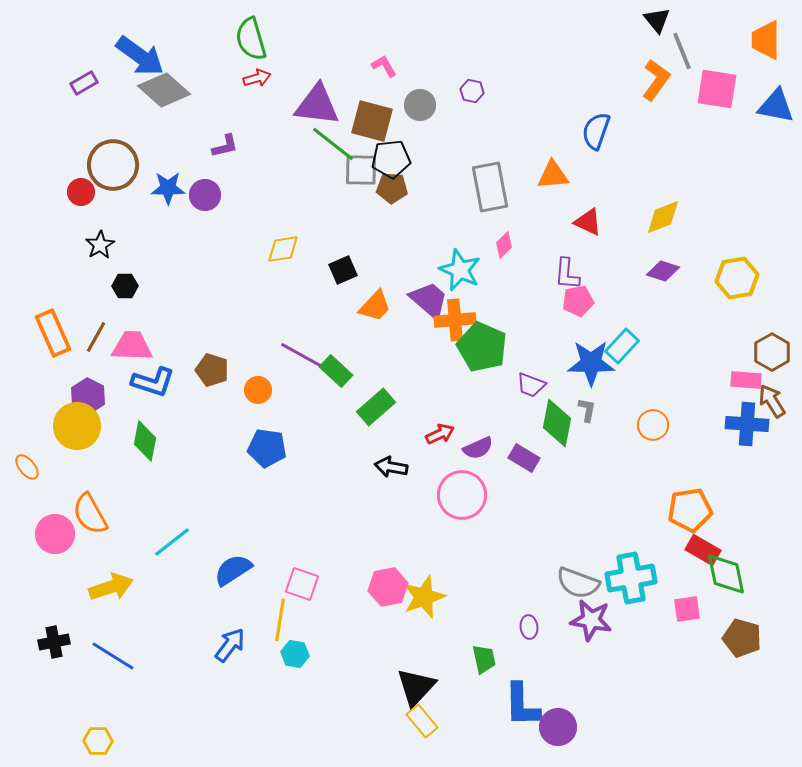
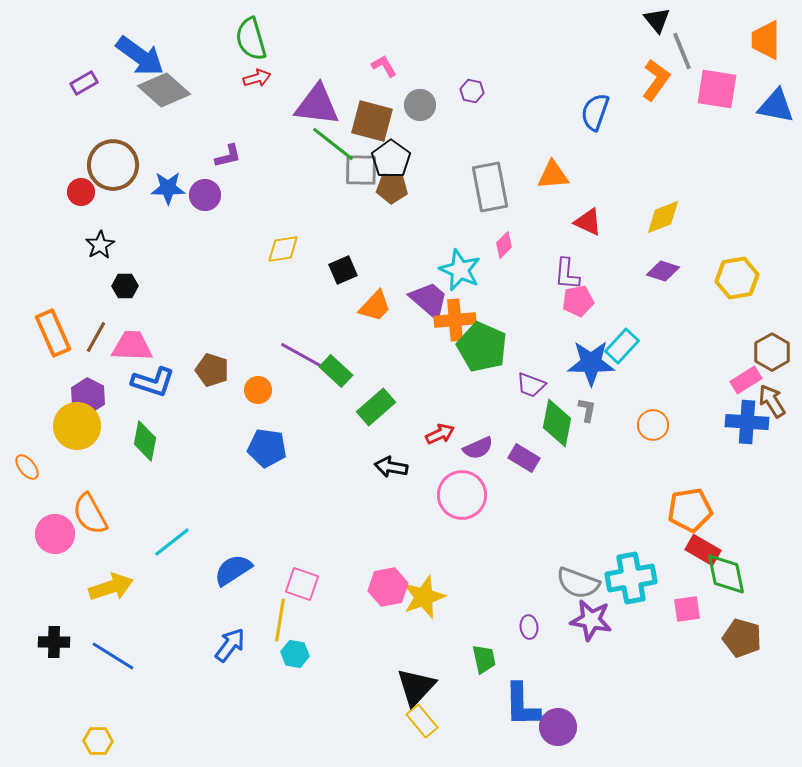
blue semicircle at (596, 131): moved 1 px left, 19 px up
purple L-shape at (225, 146): moved 3 px right, 10 px down
black pentagon at (391, 159): rotated 30 degrees counterclockwise
pink rectangle at (746, 380): rotated 36 degrees counterclockwise
blue cross at (747, 424): moved 2 px up
black cross at (54, 642): rotated 12 degrees clockwise
